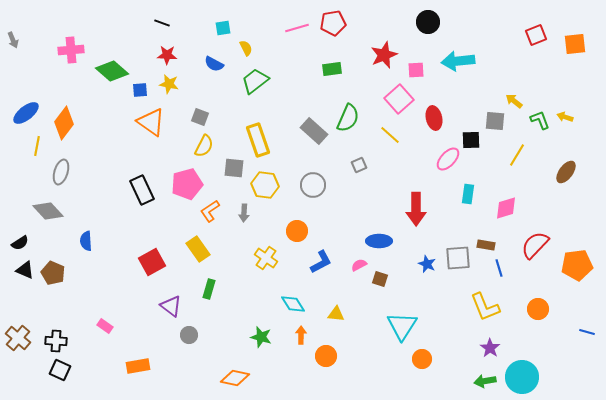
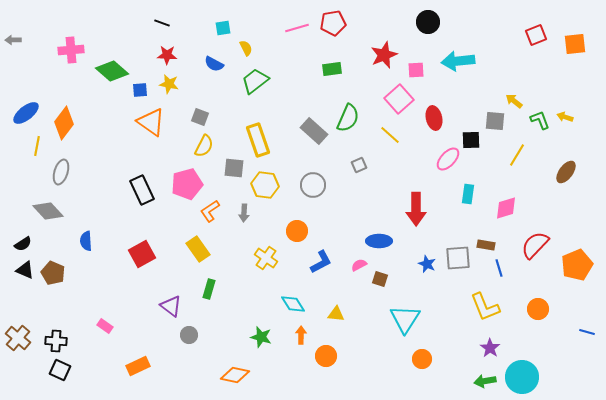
gray arrow at (13, 40): rotated 112 degrees clockwise
black semicircle at (20, 243): moved 3 px right, 1 px down
red square at (152, 262): moved 10 px left, 8 px up
orange pentagon at (577, 265): rotated 16 degrees counterclockwise
cyan triangle at (402, 326): moved 3 px right, 7 px up
orange rectangle at (138, 366): rotated 15 degrees counterclockwise
orange diamond at (235, 378): moved 3 px up
